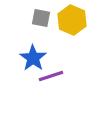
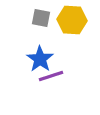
yellow hexagon: rotated 20 degrees counterclockwise
blue star: moved 7 px right, 1 px down
